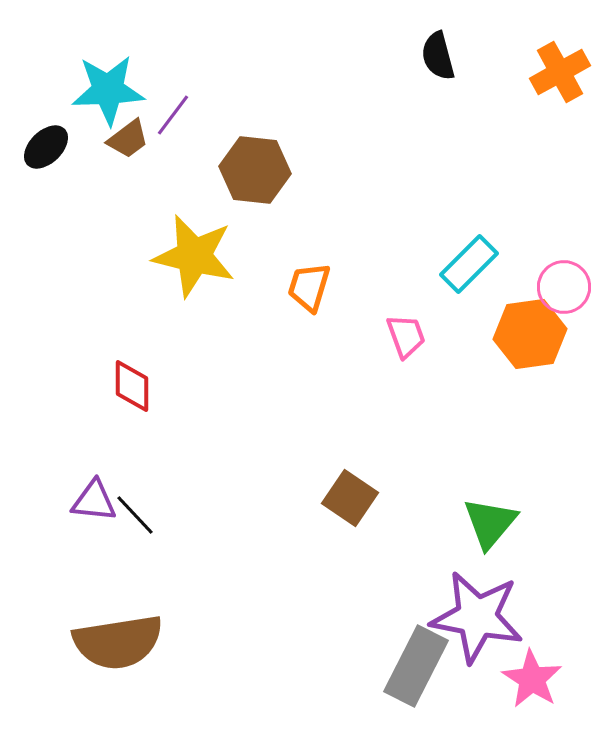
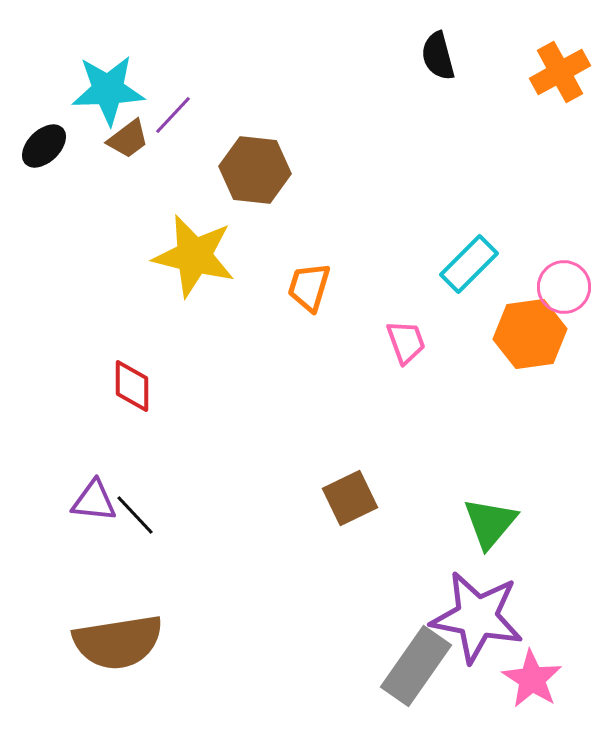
purple line: rotated 6 degrees clockwise
black ellipse: moved 2 px left, 1 px up
pink trapezoid: moved 6 px down
brown square: rotated 30 degrees clockwise
gray rectangle: rotated 8 degrees clockwise
